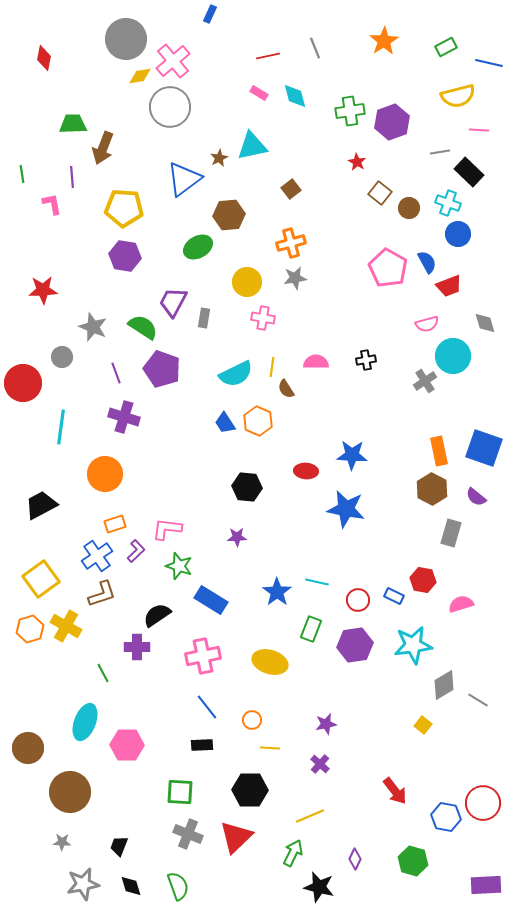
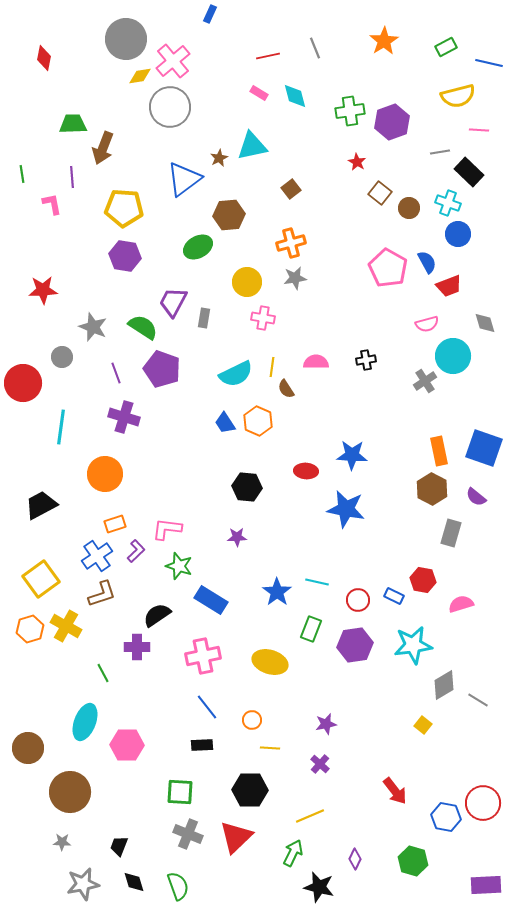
black diamond at (131, 886): moved 3 px right, 4 px up
